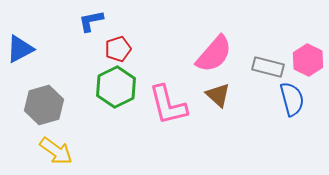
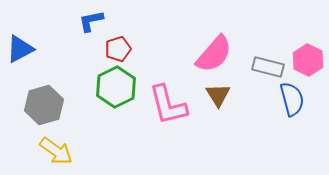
brown triangle: rotated 16 degrees clockwise
